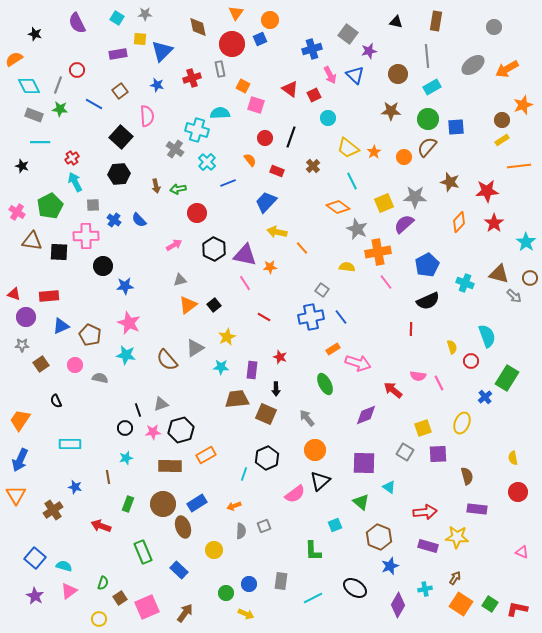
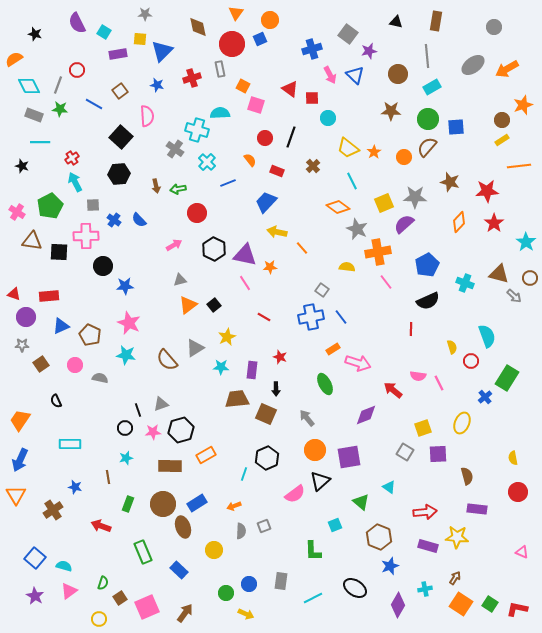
cyan square at (117, 18): moved 13 px left, 14 px down
red square at (314, 95): moved 2 px left, 3 px down; rotated 24 degrees clockwise
purple square at (364, 463): moved 15 px left, 6 px up; rotated 10 degrees counterclockwise
